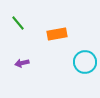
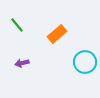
green line: moved 1 px left, 2 px down
orange rectangle: rotated 30 degrees counterclockwise
